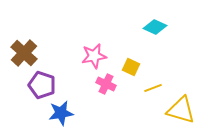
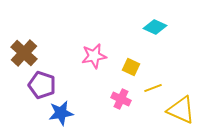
pink cross: moved 15 px right, 15 px down
yellow triangle: rotated 8 degrees clockwise
